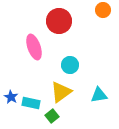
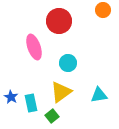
cyan circle: moved 2 px left, 2 px up
cyan rectangle: rotated 66 degrees clockwise
